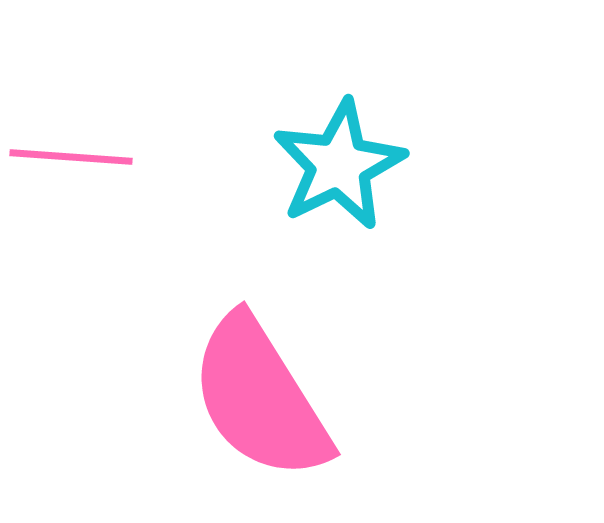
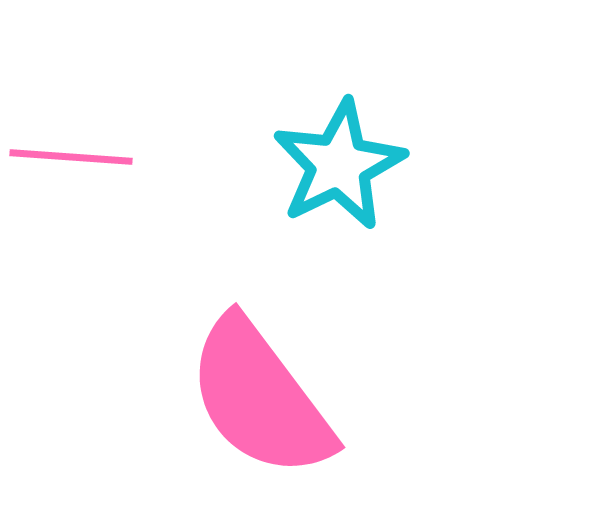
pink semicircle: rotated 5 degrees counterclockwise
